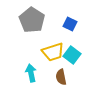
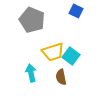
gray pentagon: rotated 10 degrees counterclockwise
blue square: moved 6 px right, 13 px up
cyan square: moved 1 px left, 1 px down
